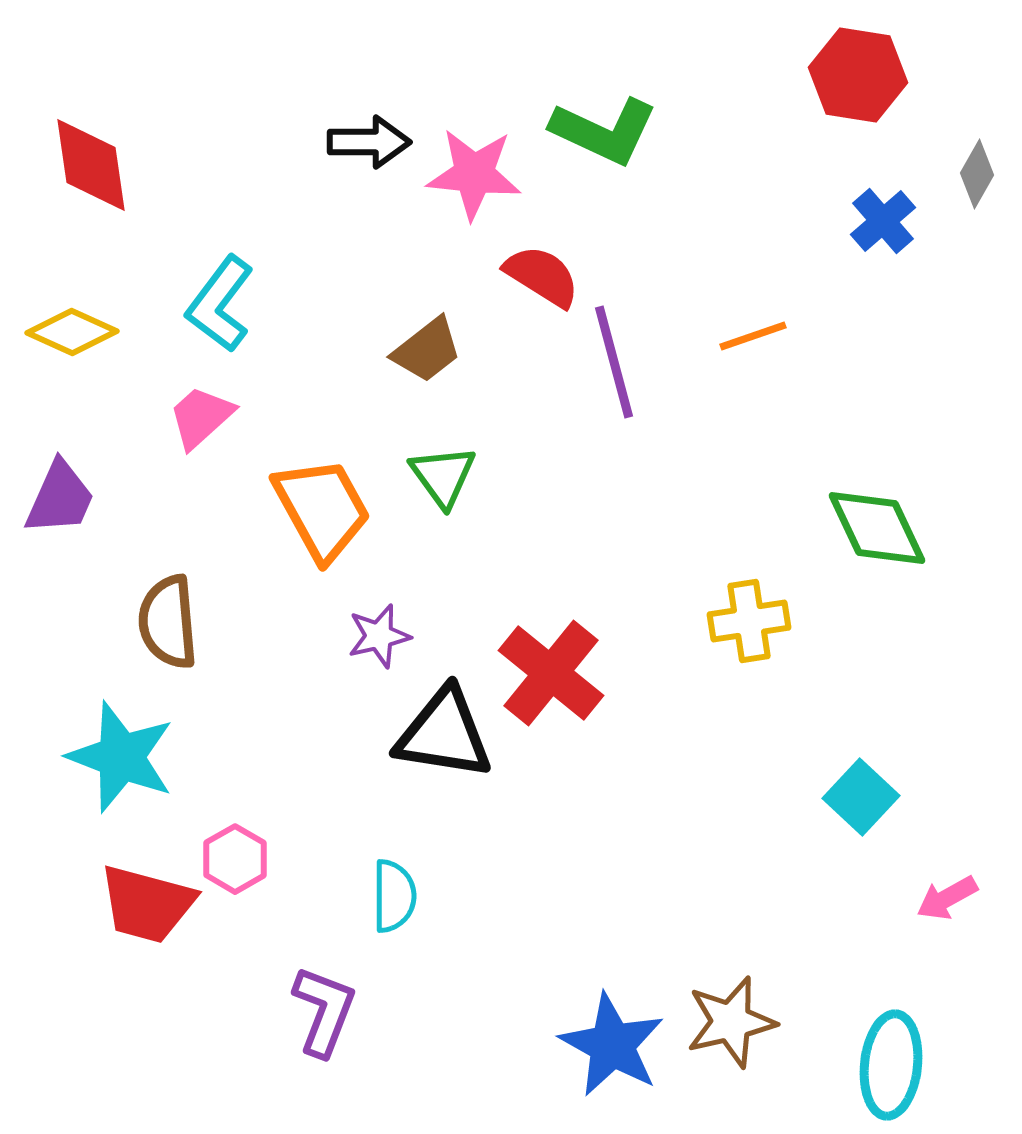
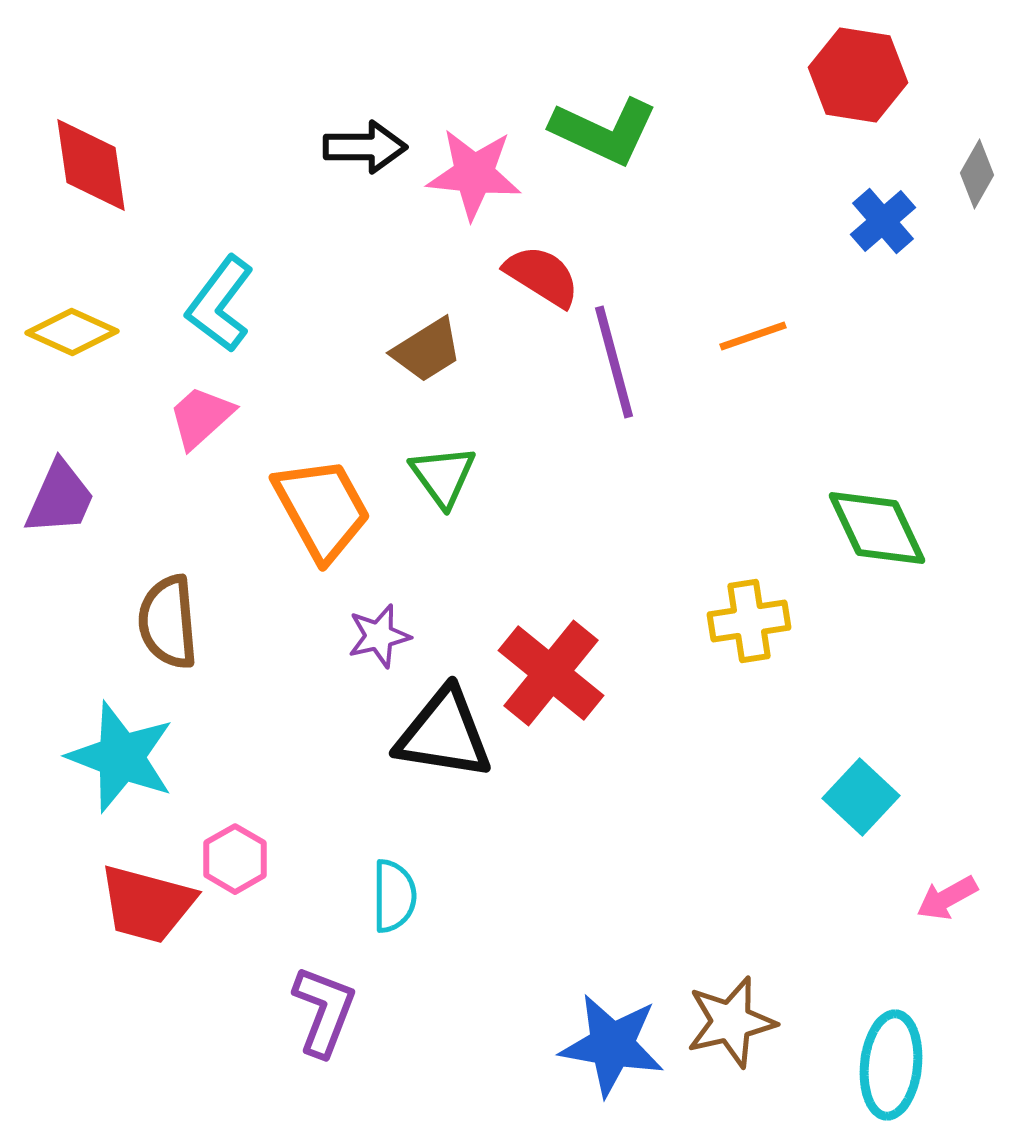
black arrow: moved 4 px left, 5 px down
brown trapezoid: rotated 6 degrees clockwise
blue star: rotated 19 degrees counterclockwise
